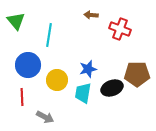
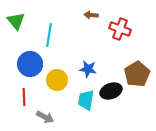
blue circle: moved 2 px right, 1 px up
blue star: rotated 24 degrees clockwise
brown pentagon: rotated 30 degrees counterclockwise
black ellipse: moved 1 px left, 3 px down
cyan trapezoid: moved 3 px right, 7 px down
red line: moved 2 px right
